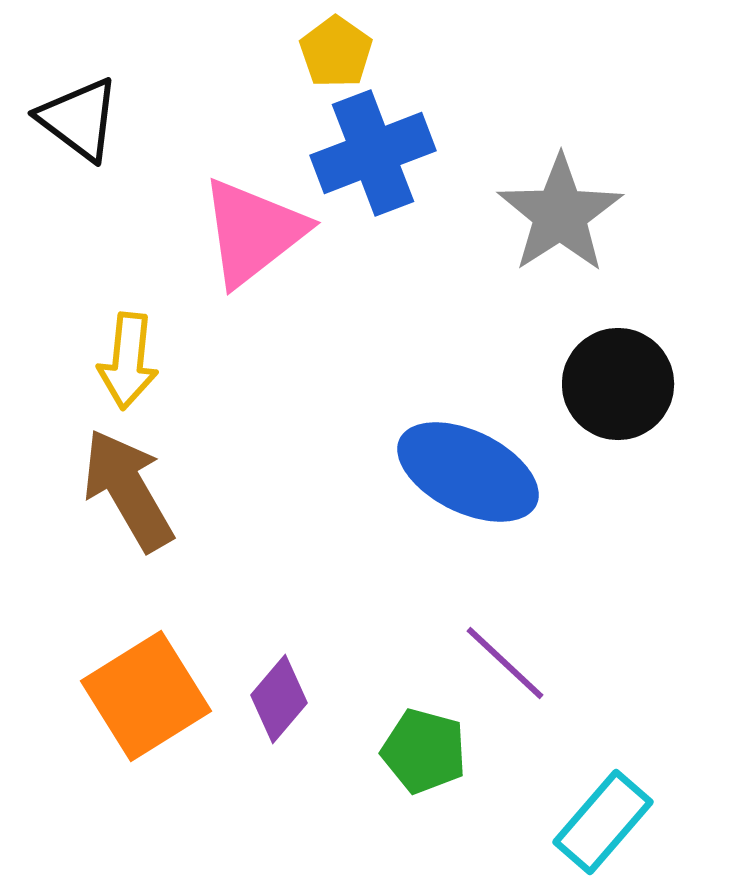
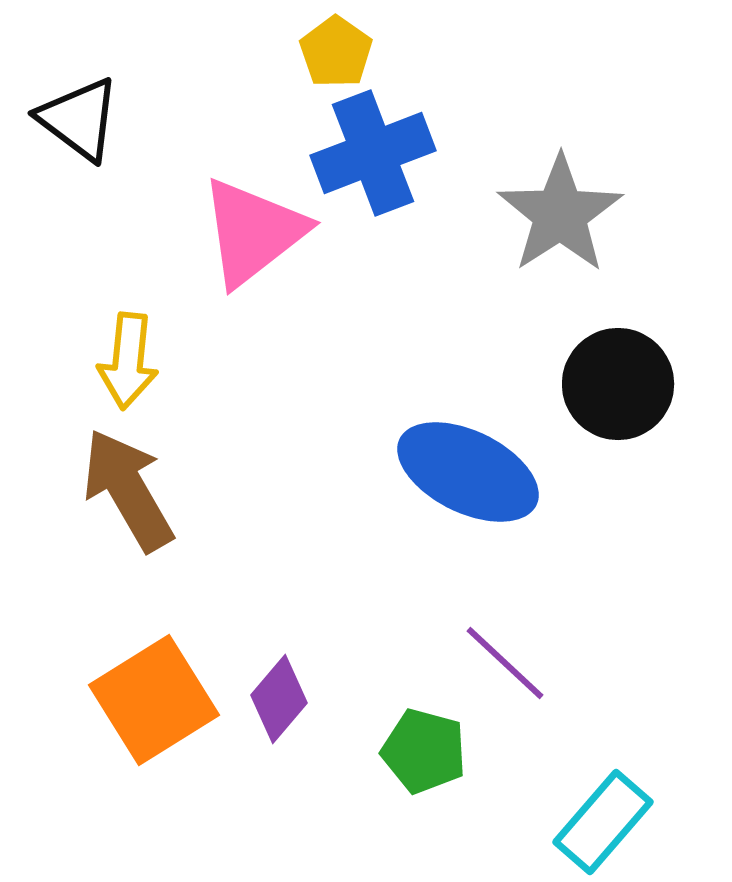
orange square: moved 8 px right, 4 px down
